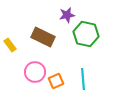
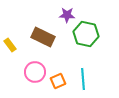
purple star: rotated 14 degrees clockwise
orange square: moved 2 px right
